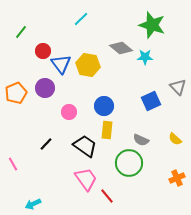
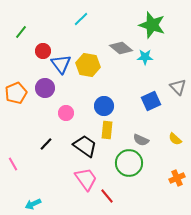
pink circle: moved 3 px left, 1 px down
